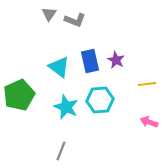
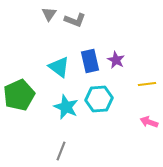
cyan hexagon: moved 1 px left, 1 px up
